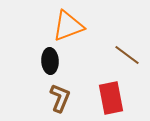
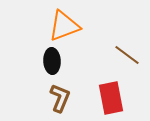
orange triangle: moved 4 px left
black ellipse: moved 2 px right
